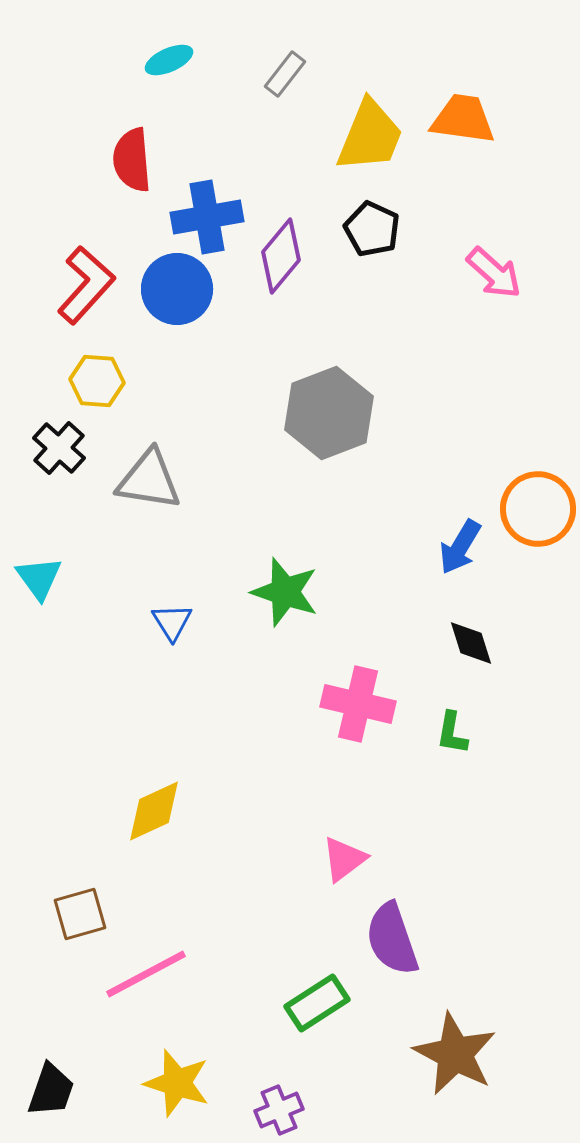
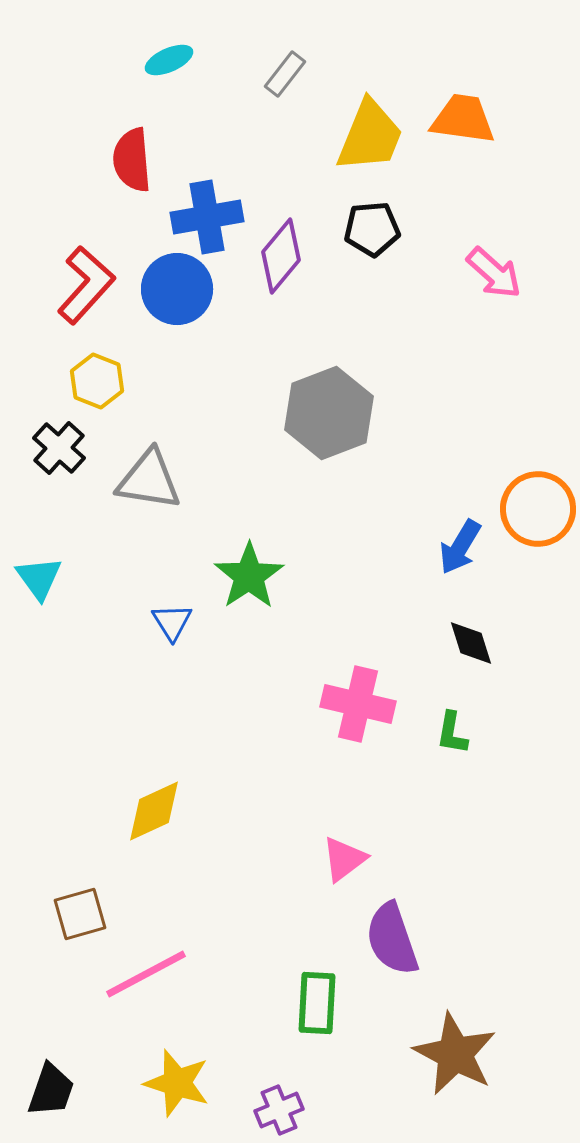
black pentagon: rotated 30 degrees counterclockwise
yellow hexagon: rotated 18 degrees clockwise
green star: moved 36 px left, 16 px up; rotated 20 degrees clockwise
green rectangle: rotated 54 degrees counterclockwise
